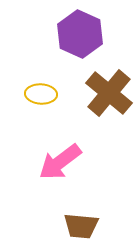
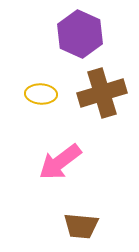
brown cross: moved 7 px left; rotated 33 degrees clockwise
